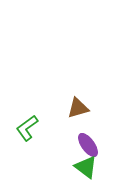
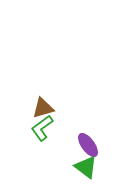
brown triangle: moved 35 px left
green L-shape: moved 15 px right
